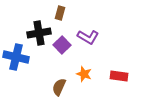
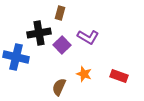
red rectangle: rotated 12 degrees clockwise
